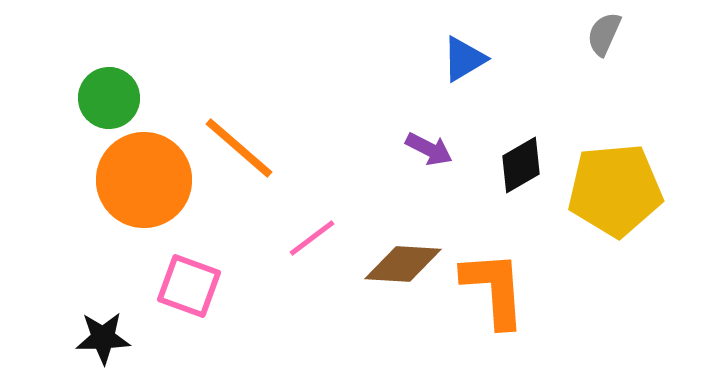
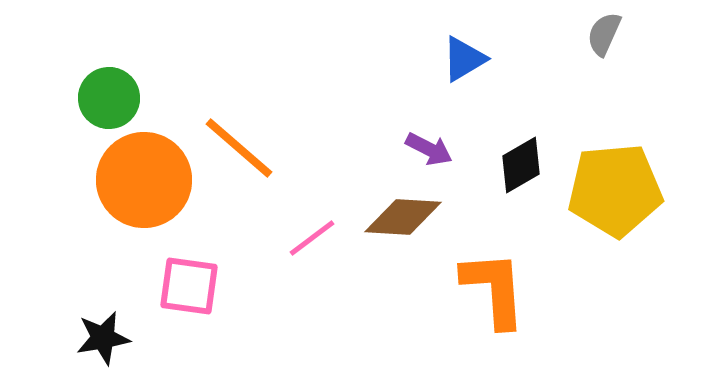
brown diamond: moved 47 px up
pink square: rotated 12 degrees counterclockwise
black star: rotated 8 degrees counterclockwise
